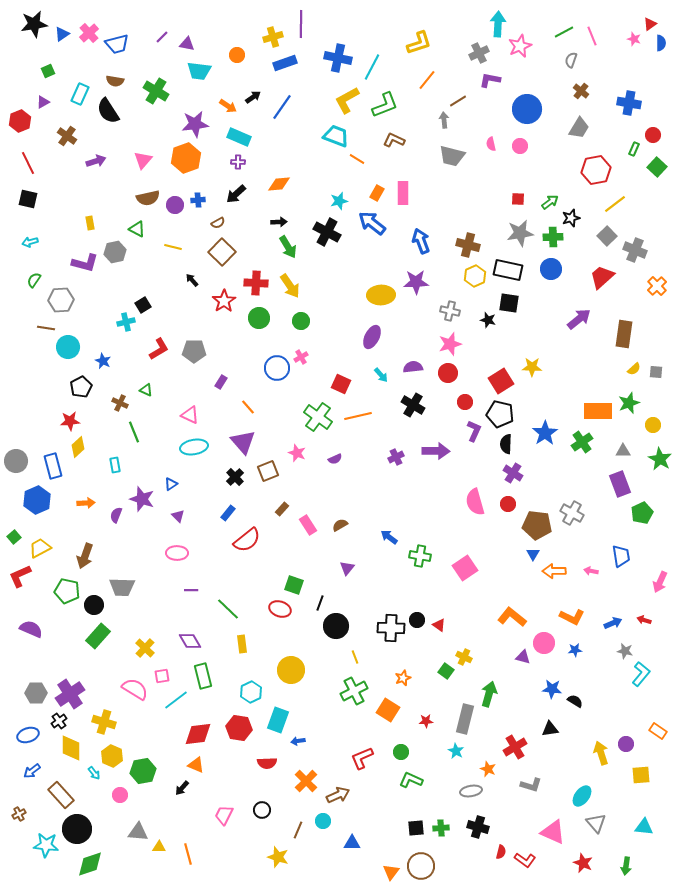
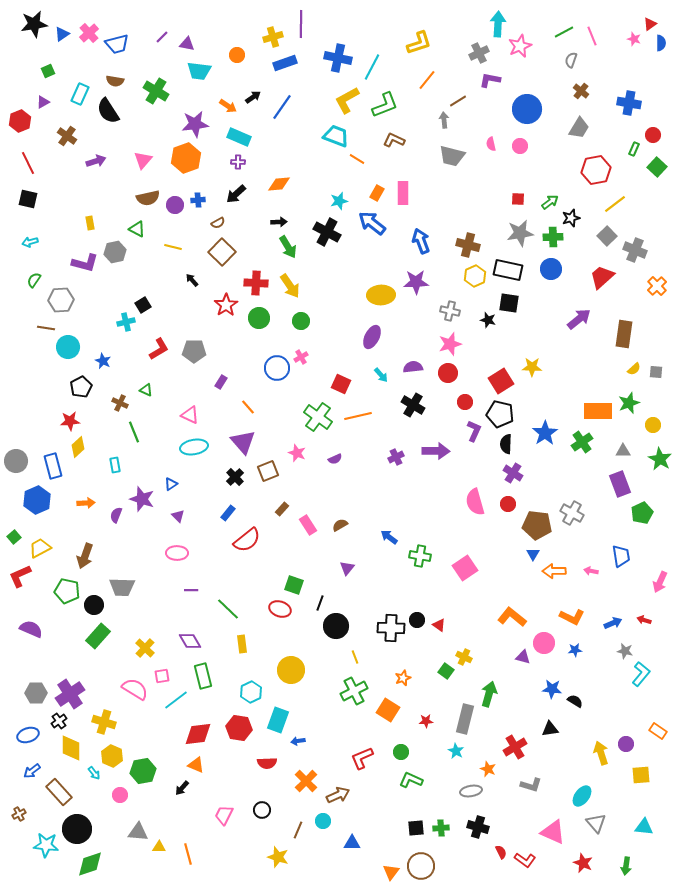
red star at (224, 301): moved 2 px right, 4 px down
brown rectangle at (61, 795): moved 2 px left, 3 px up
red semicircle at (501, 852): rotated 40 degrees counterclockwise
